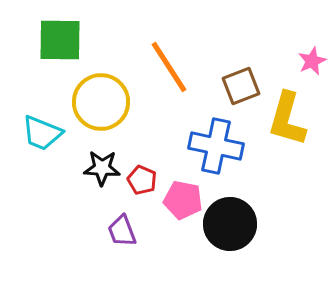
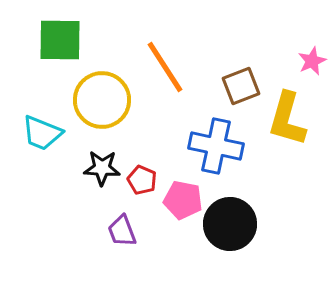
orange line: moved 4 px left
yellow circle: moved 1 px right, 2 px up
